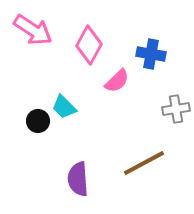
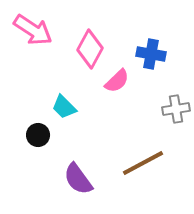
pink diamond: moved 1 px right, 4 px down
black circle: moved 14 px down
brown line: moved 1 px left
purple semicircle: rotated 32 degrees counterclockwise
